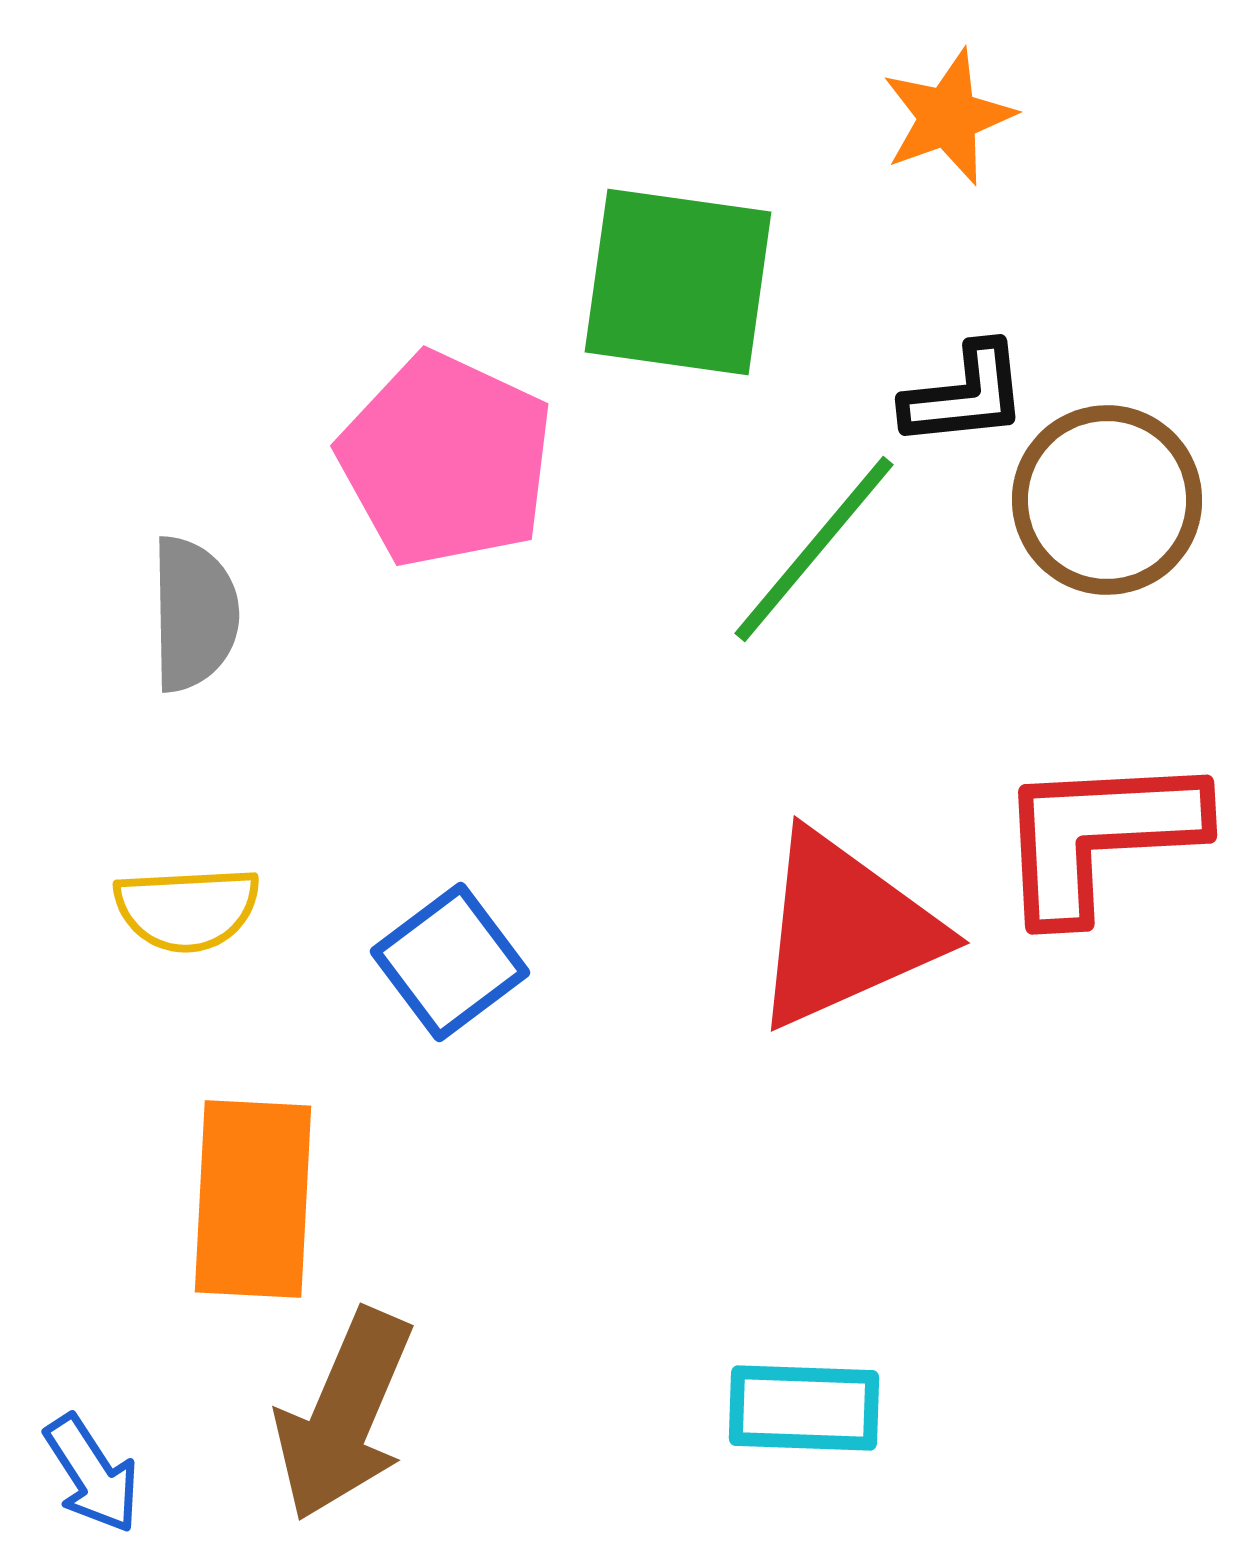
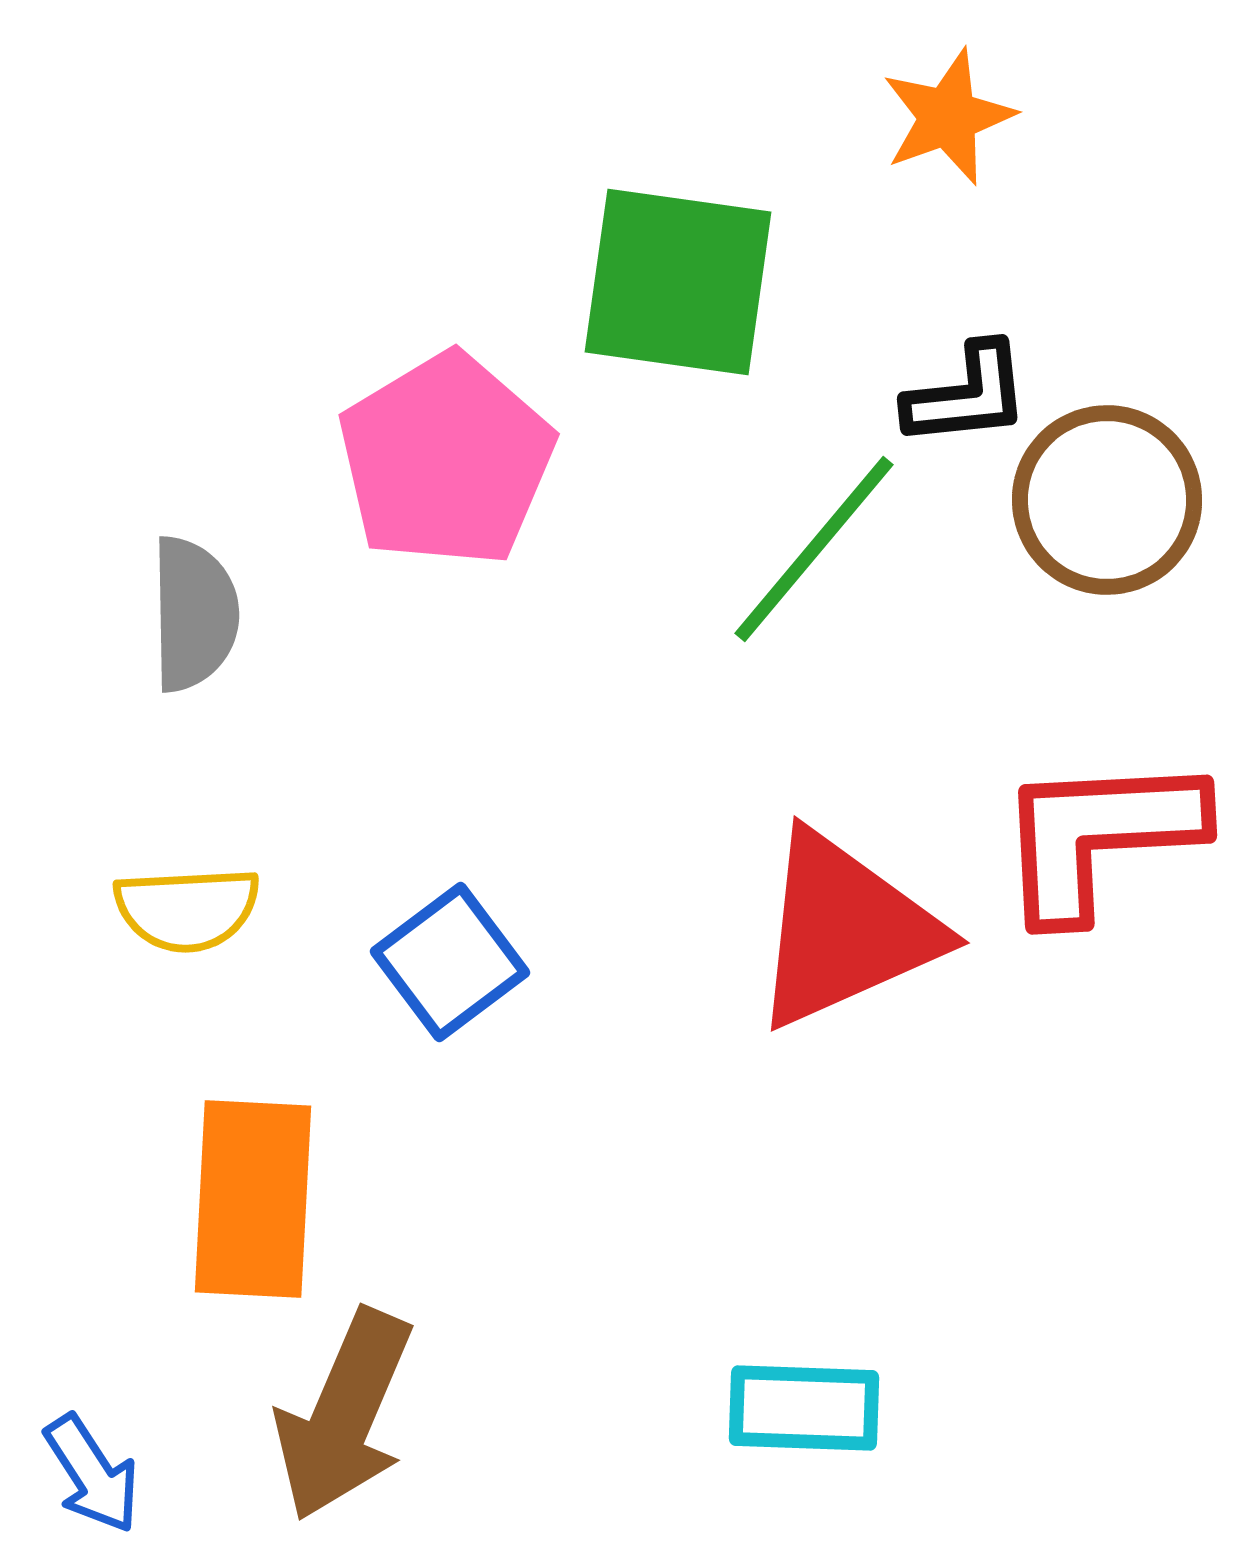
black L-shape: moved 2 px right
pink pentagon: rotated 16 degrees clockwise
